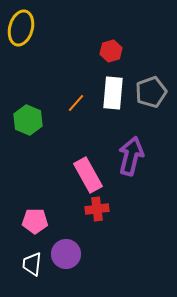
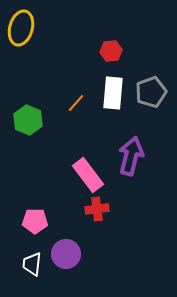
red hexagon: rotated 10 degrees clockwise
pink rectangle: rotated 8 degrees counterclockwise
